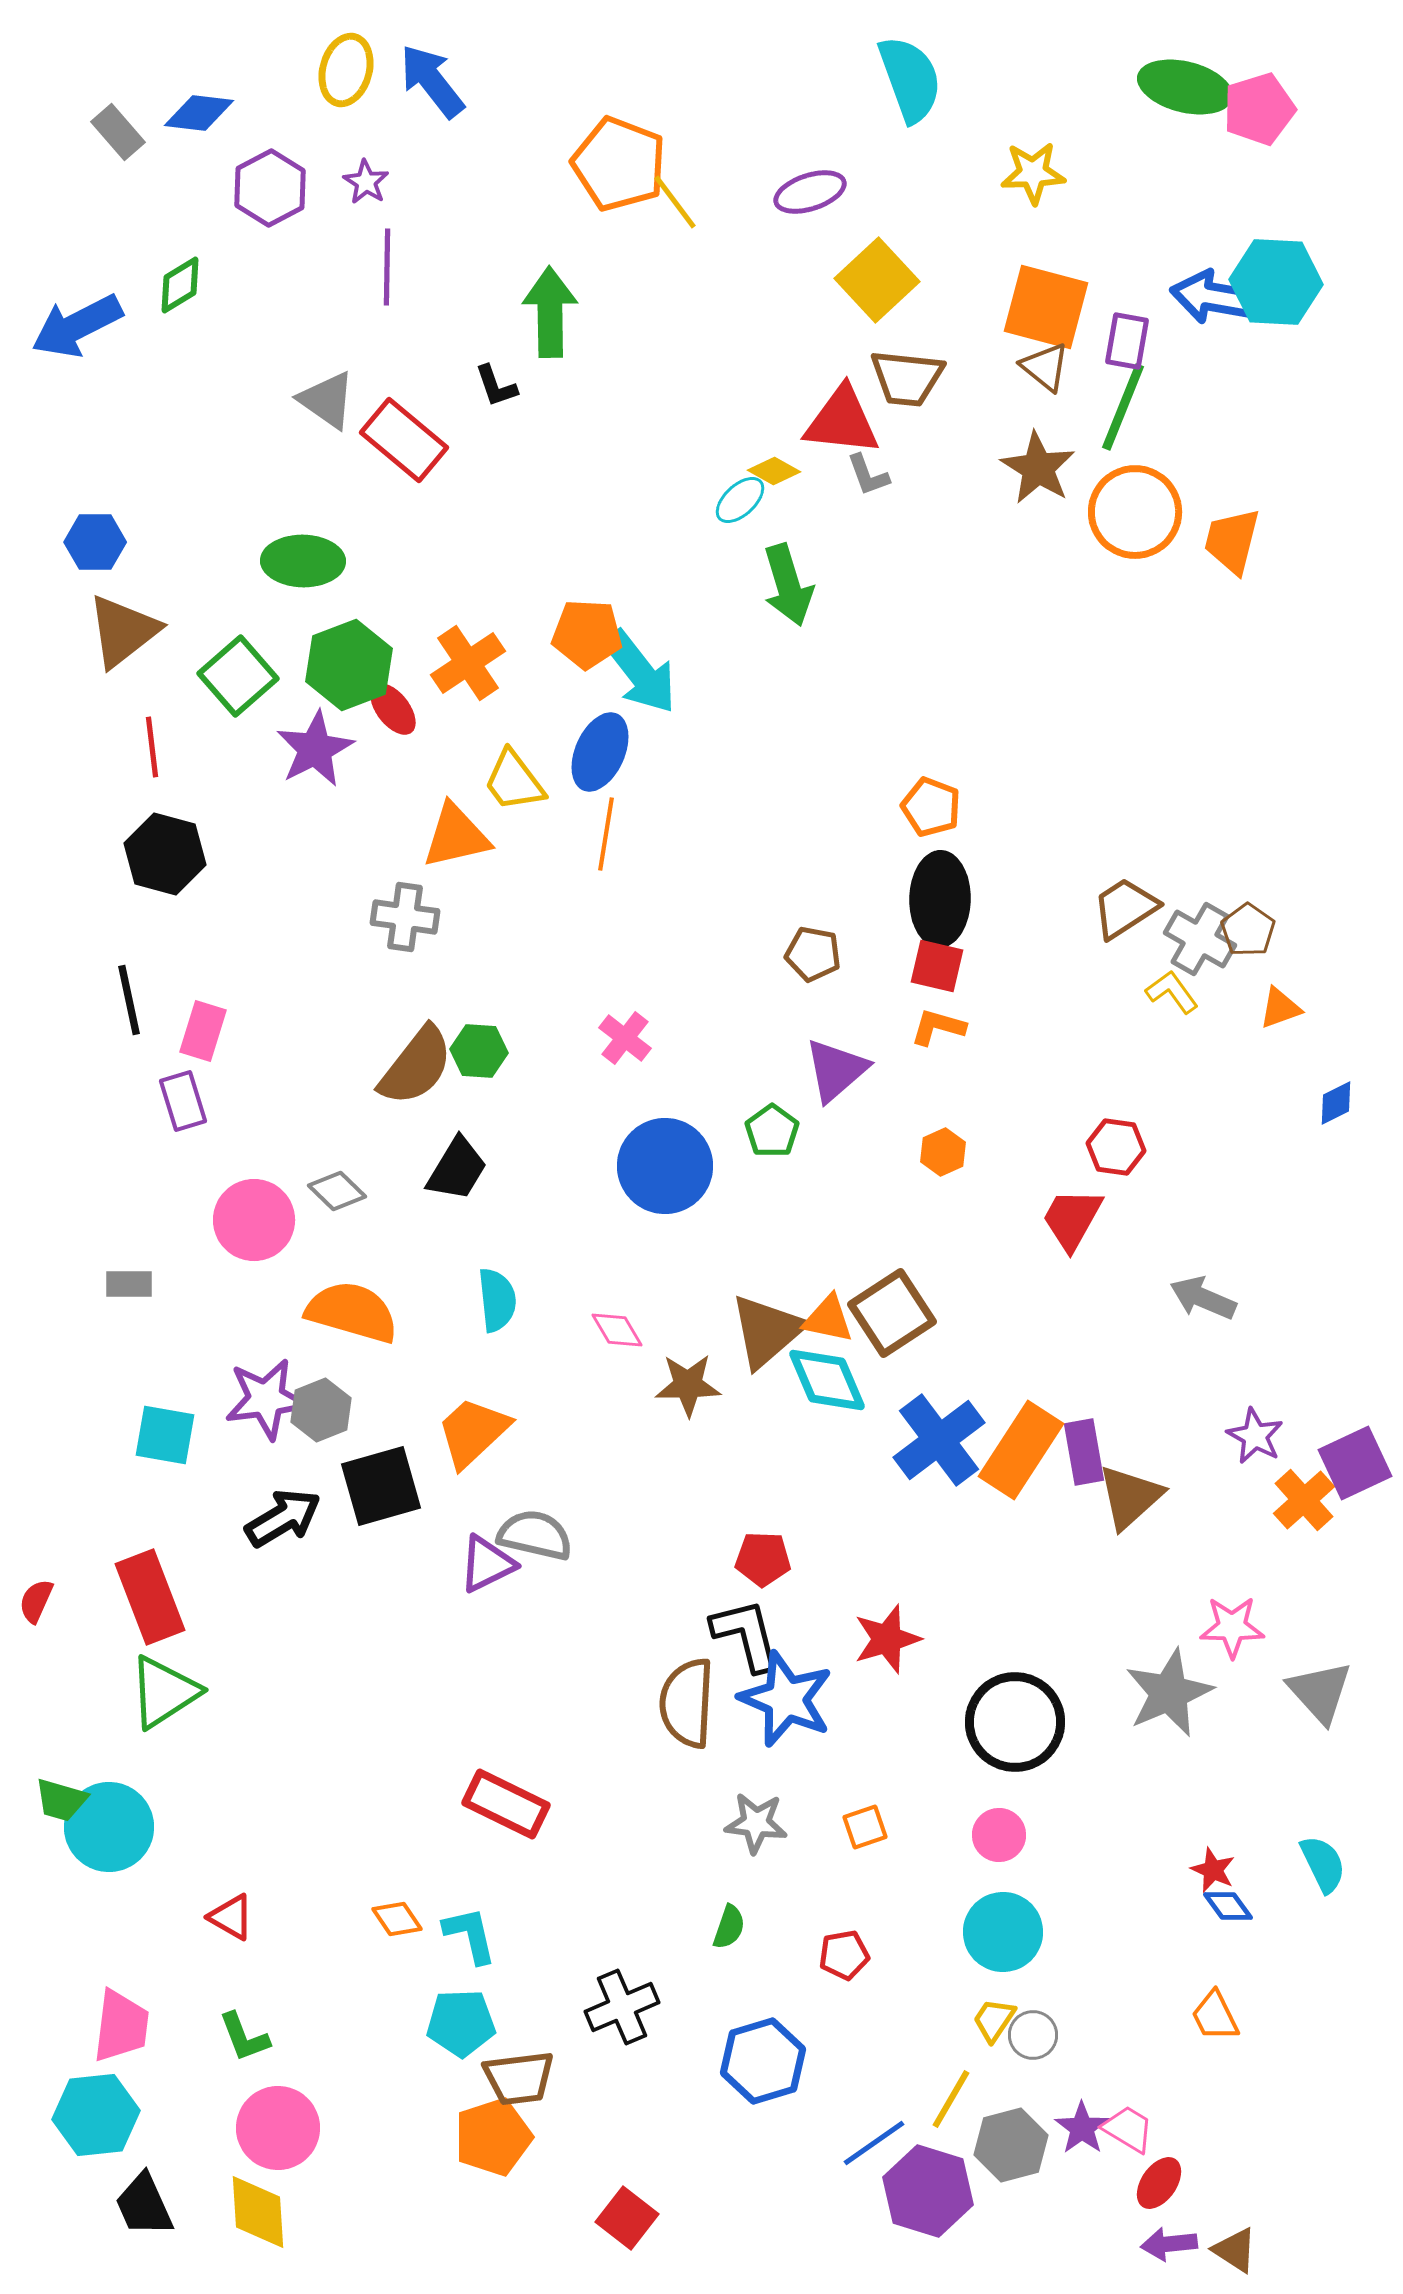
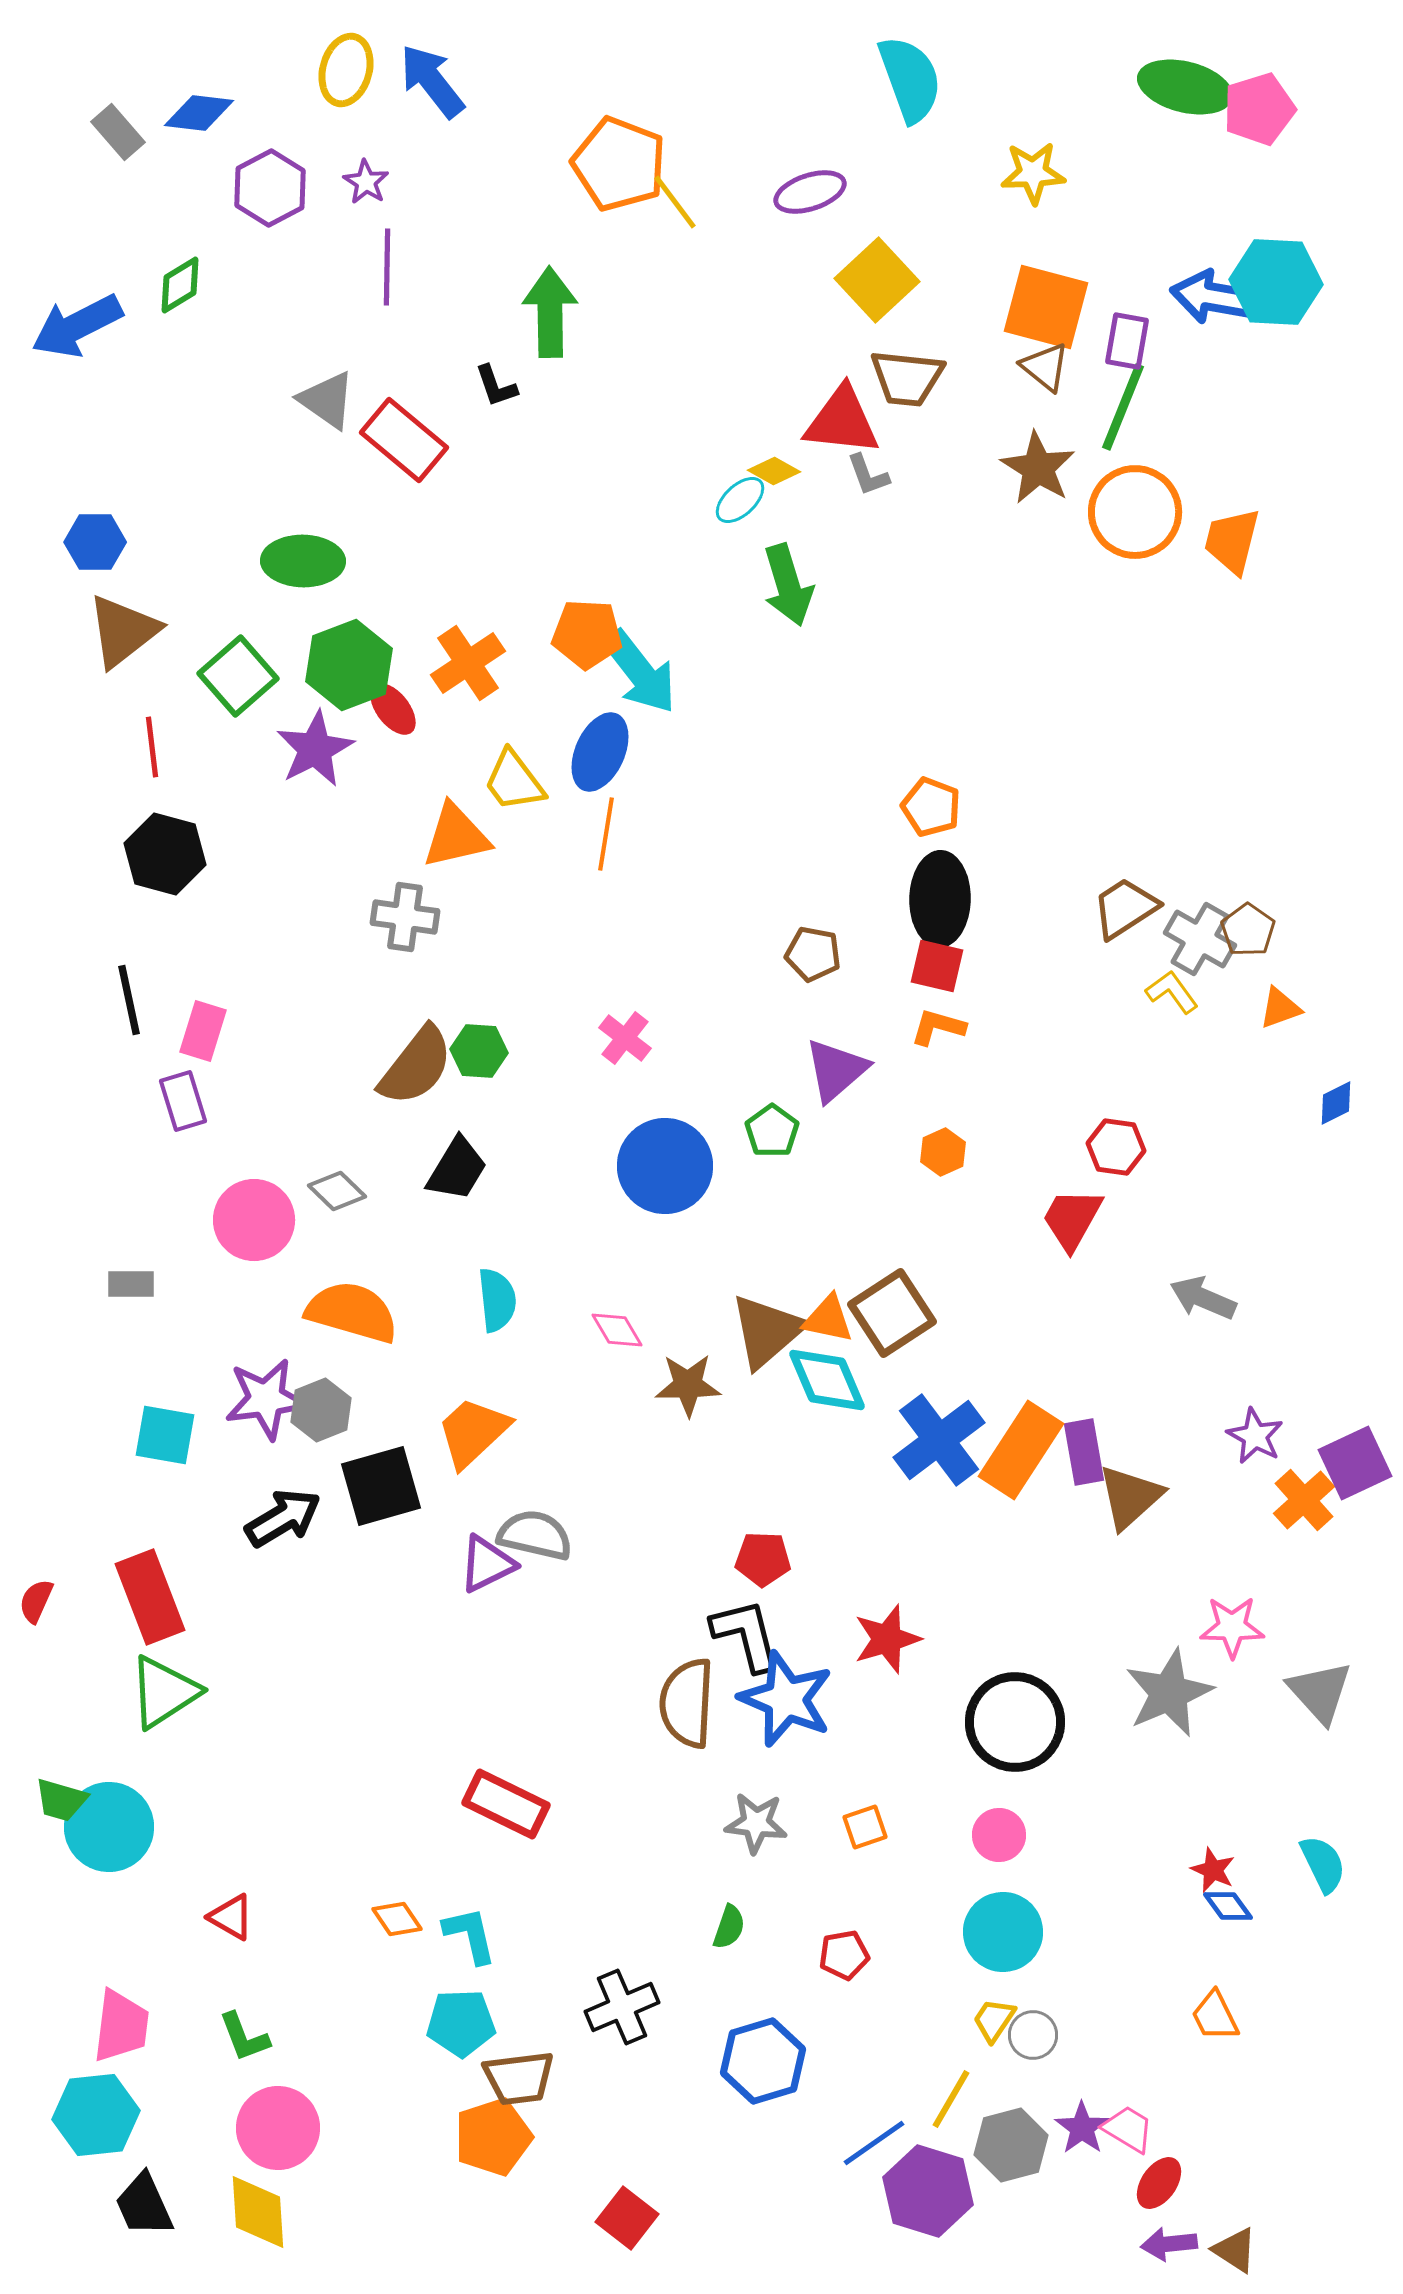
gray rectangle at (129, 1284): moved 2 px right
